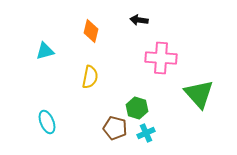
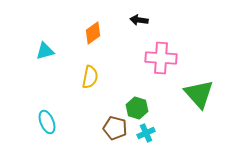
orange diamond: moved 2 px right, 2 px down; rotated 40 degrees clockwise
